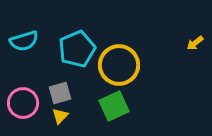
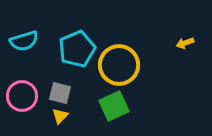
yellow arrow: moved 10 px left; rotated 18 degrees clockwise
gray square: rotated 30 degrees clockwise
pink circle: moved 1 px left, 7 px up
